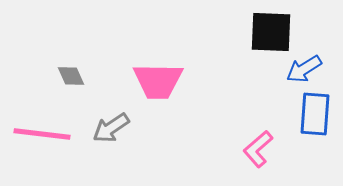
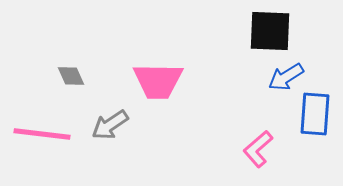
black square: moved 1 px left, 1 px up
blue arrow: moved 18 px left, 8 px down
gray arrow: moved 1 px left, 3 px up
